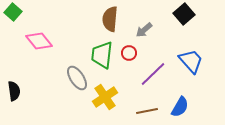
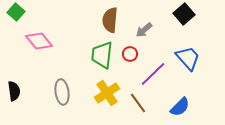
green square: moved 3 px right
brown semicircle: moved 1 px down
red circle: moved 1 px right, 1 px down
blue trapezoid: moved 3 px left, 3 px up
gray ellipse: moved 15 px left, 14 px down; rotated 25 degrees clockwise
yellow cross: moved 2 px right, 4 px up
blue semicircle: rotated 15 degrees clockwise
brown line: moved 9 px left, 8 px up; rotated 65 degrees clockwise
